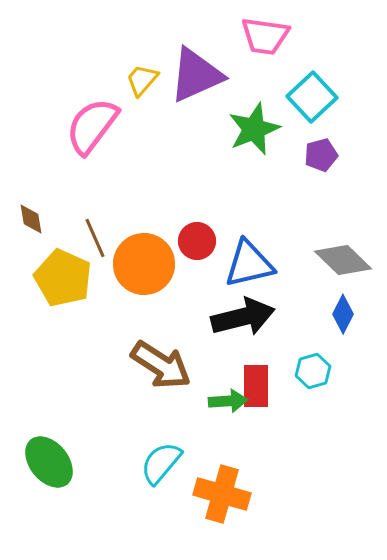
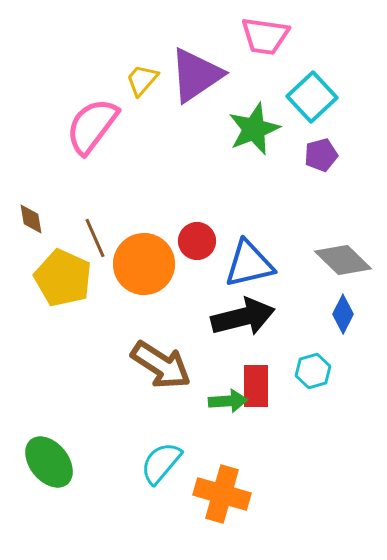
purple triangle: rotated 10 degrees counterclockwise
